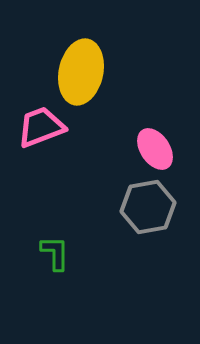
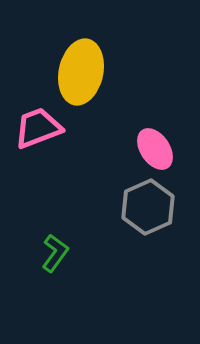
pink trapezoid: moved 3 px left, 1 px down
gray hexagon: rotated 14 degrees counterclockwise
green L-shape: rotated 36 degrees clockwise
